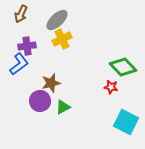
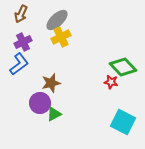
yellow cross: moved 1 px left, 2 px up
purple cross: moved 4 px left, 4 px up; rotated 18 degrees counterclockwise
red star: moved 5 px up
purple circle: moved 2 px down
green triangle: moved 9 px left, 7 px down
cyan square: moved 3 px left
